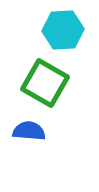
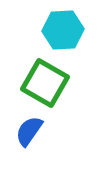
blue semicircle: rotated 60 degrees counterclockwise
